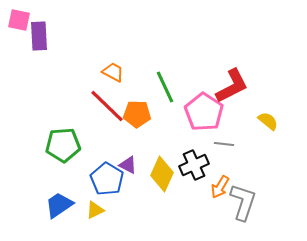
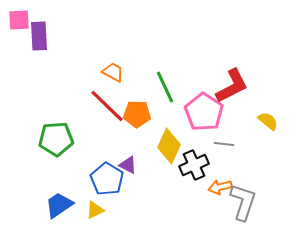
pink square: rotated 15 degrees counterclockwise
green pentagon: moved 7 px left, 6 px up
yellow diamond: moved 7 px right, 28 px up
orange arrow: rotated 45 degrees clockwise
